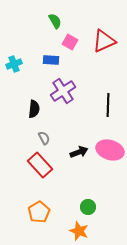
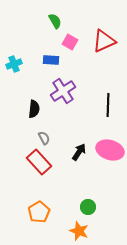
black arrow: rotated 36 degrees counterclockwise
red rectangle: moved 1 px left, 3 px up
